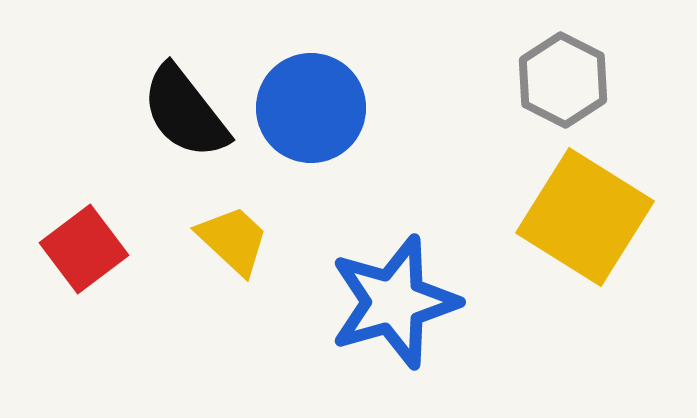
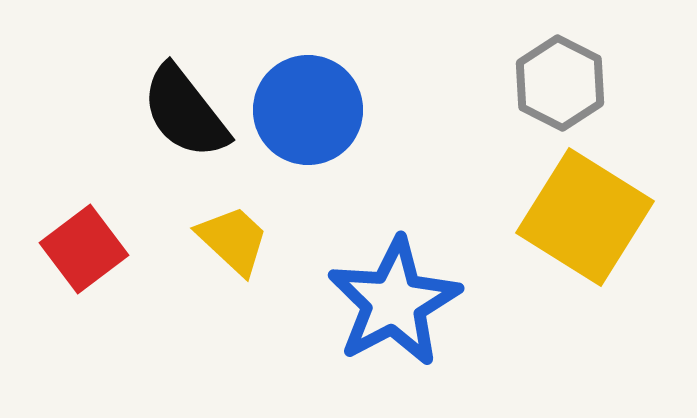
gray hexagon: moved 3 px left, 3 px down
blue circle: moved 3 px left, 2 px down
blue star: rotated 12 degrees counterclockwise
